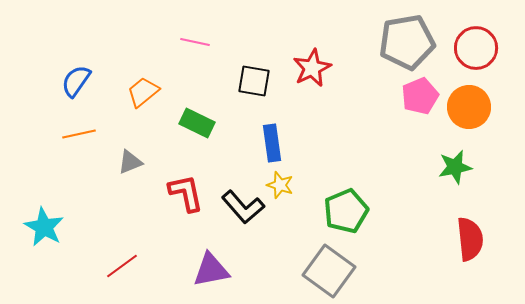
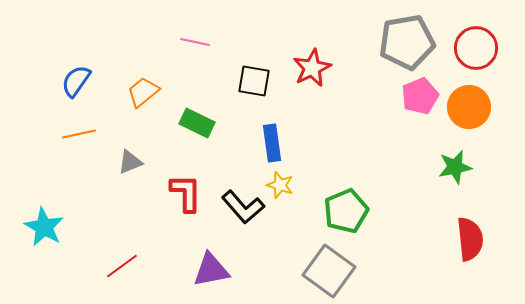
red L-shape: rotated 12 degrees clockwise
